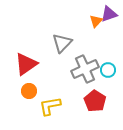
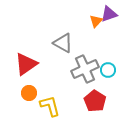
gray triangle: moved 1 px right; rotated 45 degrees counterclockwise
orange circle: moved 2 px down
yellow L-shape: rotated 85 degrees clockwise
